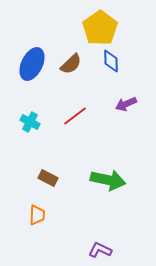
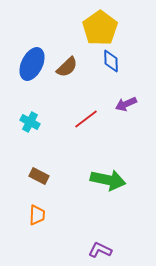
brown semicircle: moved 4 px left, 3 px down
red line: moved 11 px right, 3 px down
brown rectangle: moved 9 px left, 2 px up
